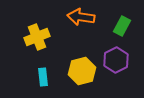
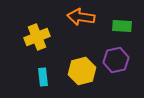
green rectangle: rotated 66 degrees clockwise
purple hexagon: rotated 15 degrees clockwise
